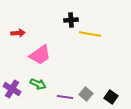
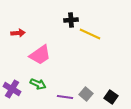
yellow line: rotated 15 degrees clockwise
